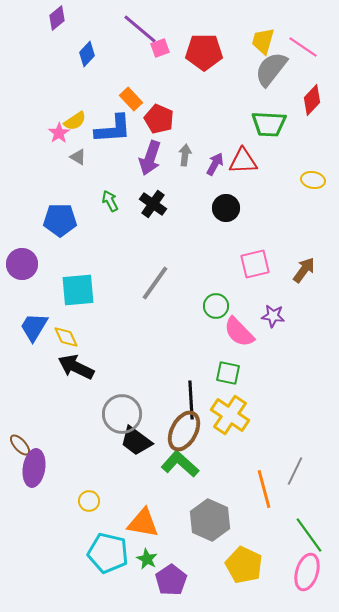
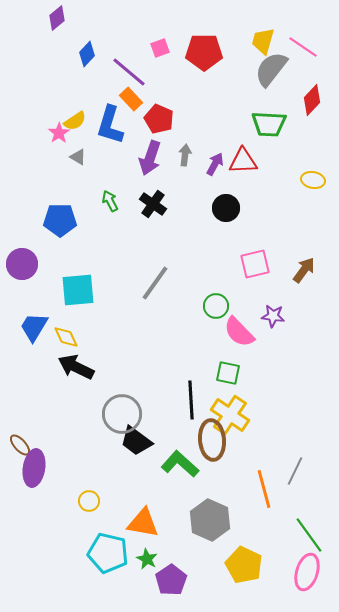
purple line at (140, 29): moved 11 px left, 43 px down
blue L-shape at (113, 129): moved 3 px left, 4 px up; rotated 111 degrees clockwise
brown ellipse at (184, 431): moved 28 px right, 9 px down; rotated 33 degrees counterclockwise
